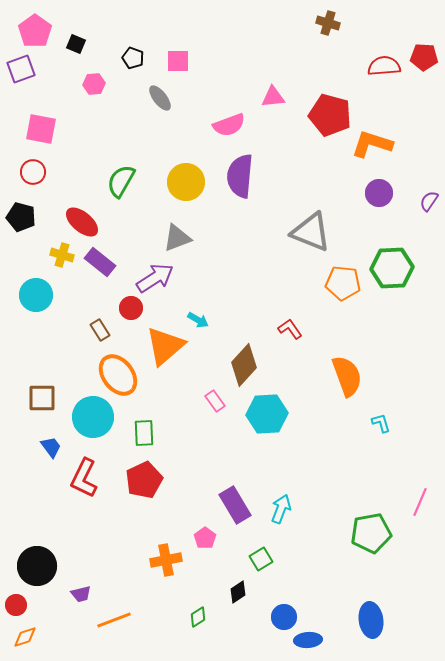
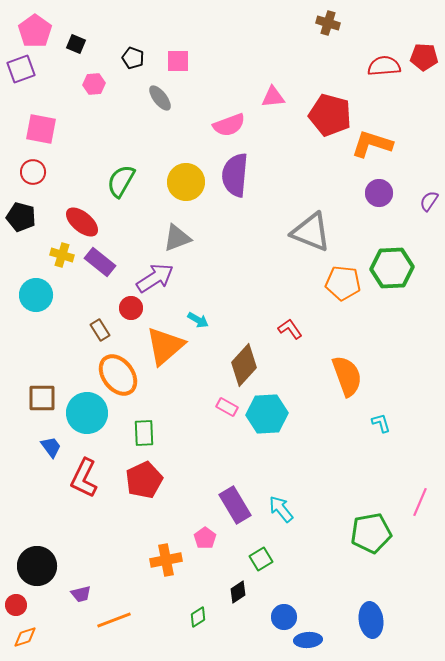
purple semicircle at (240, 176): moved 5 px left, 1 px up
pink rectangle at (215, 401): moved 12 px right, 6 px down; rotated 25 degrees counterclockwise
cyan circle at (93, 417): moved 6 px left, 4 px up
cyan arrow at (281, 509): rotated 60 degrees counterclockwise
